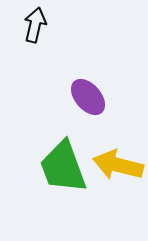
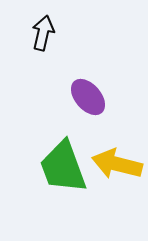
black arrow: moved 8 px right, 8 px down
yellow arrow: moved 1 px left, 1 px up
